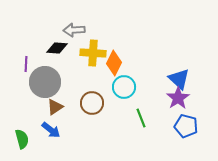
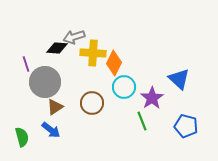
gray arrow: moved 7 px down; rotated 15 degrees counterclockwise
purple line: rotated 21 degrees counterclockwise
purple star: moved 26 px left
green line: moved 1 px right, 3 px down
green semicircle: moved 2 px up
